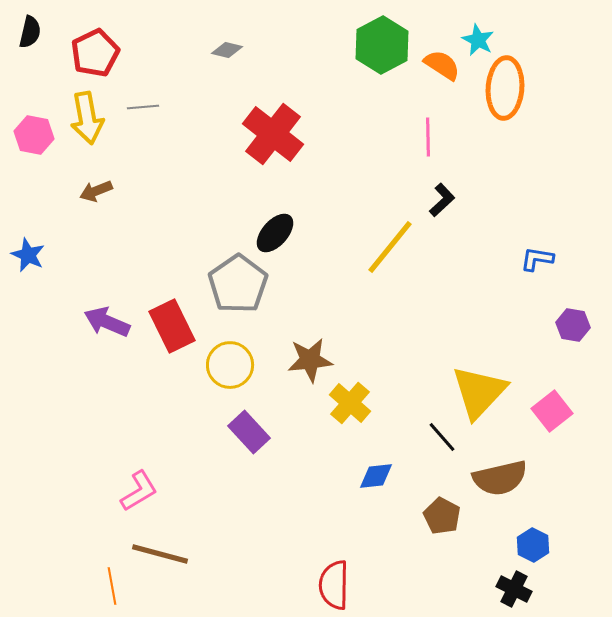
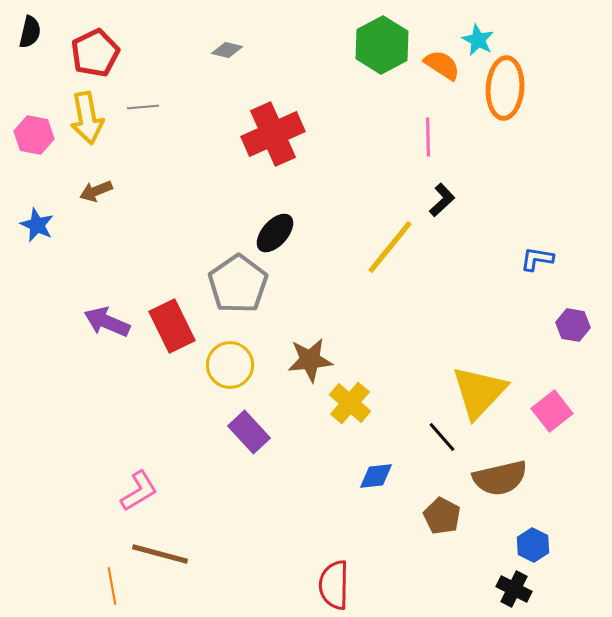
red cross: rotated 28 degrees clockwise
blue star: moved 9 px right, 30 px up
